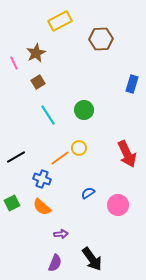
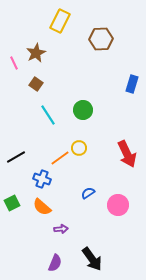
yellow rectangle: rotated 35 degrees counterclockwise
brown square: moved 2 px left, 2 px down; rotated 24 degrees counterclockwise
green circle: moved 1 px left
purple arrow: moved 5 px up
